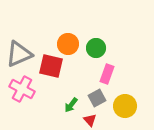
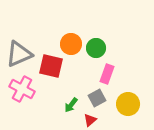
orange circle: moved 3 px right
yellow circle: moved 3 px right, 2 px up
red triangle: rotated 32 degrees clockwise
